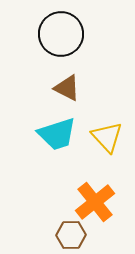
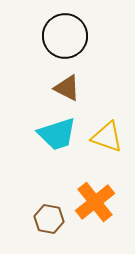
black circle: moved 4 px right, 2 px down
yellow triangle: rotated 28 degrees counterclockwise
brown hexagon: moved 22 px left, 16 px up; rotated 12 degrees clockwise
